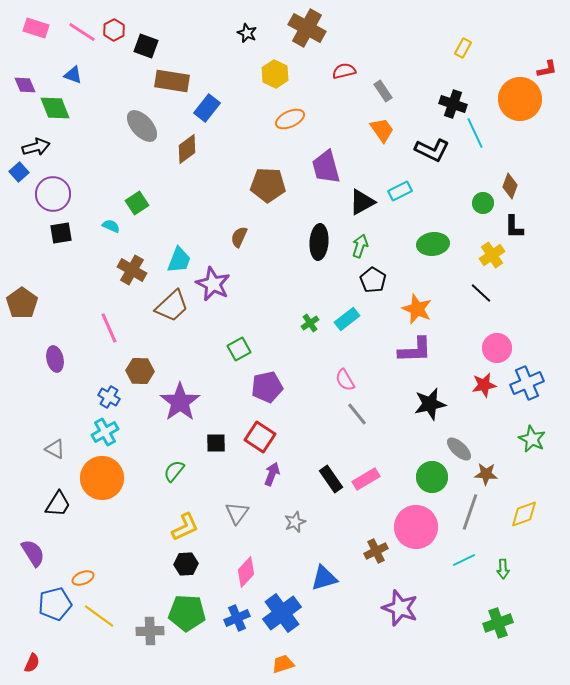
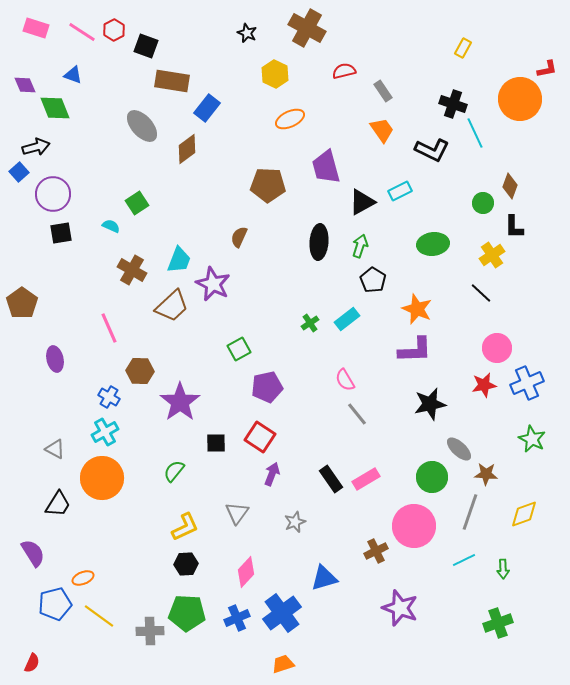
pink circle at (416, 527): moved 2 px left, 1 px up
